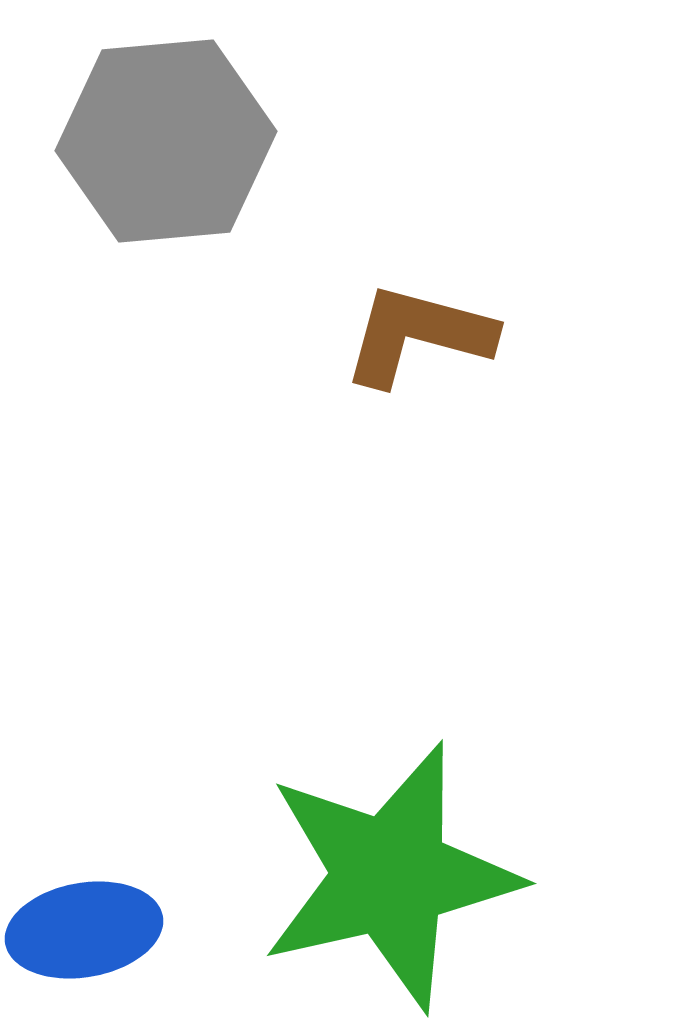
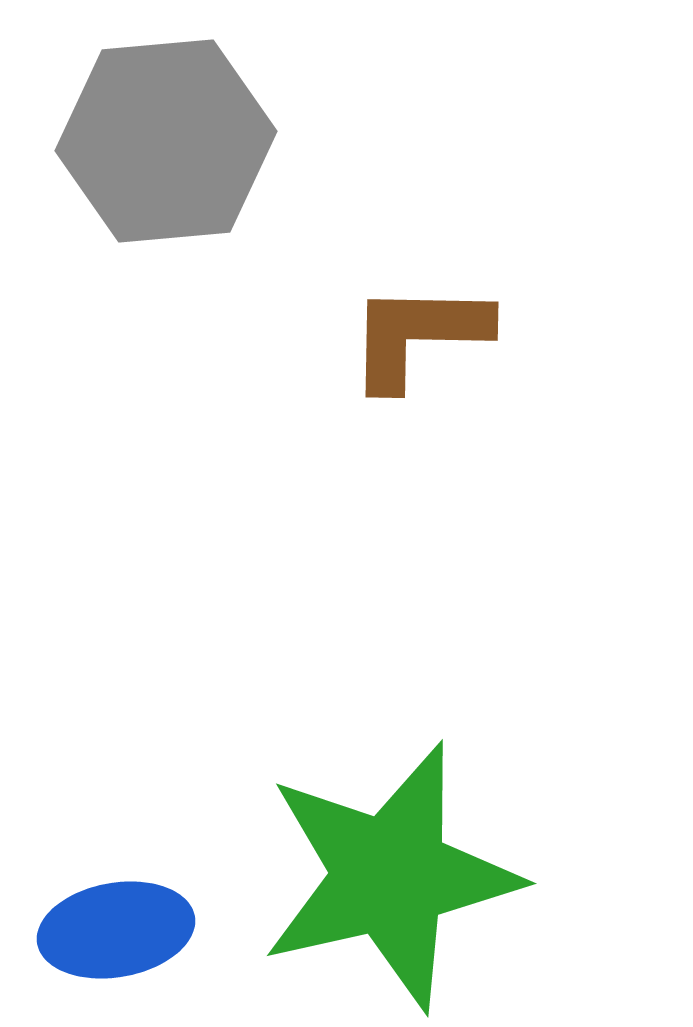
brown L-shape: rotated 14 degrees counterclockwise
blue ellipse: moved 32 px right
